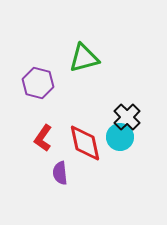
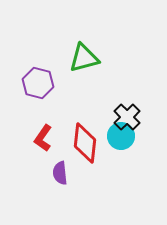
cyan circle: moved 1 px right, 1 px up
red diamond: rotated 18 degrees clockwise
